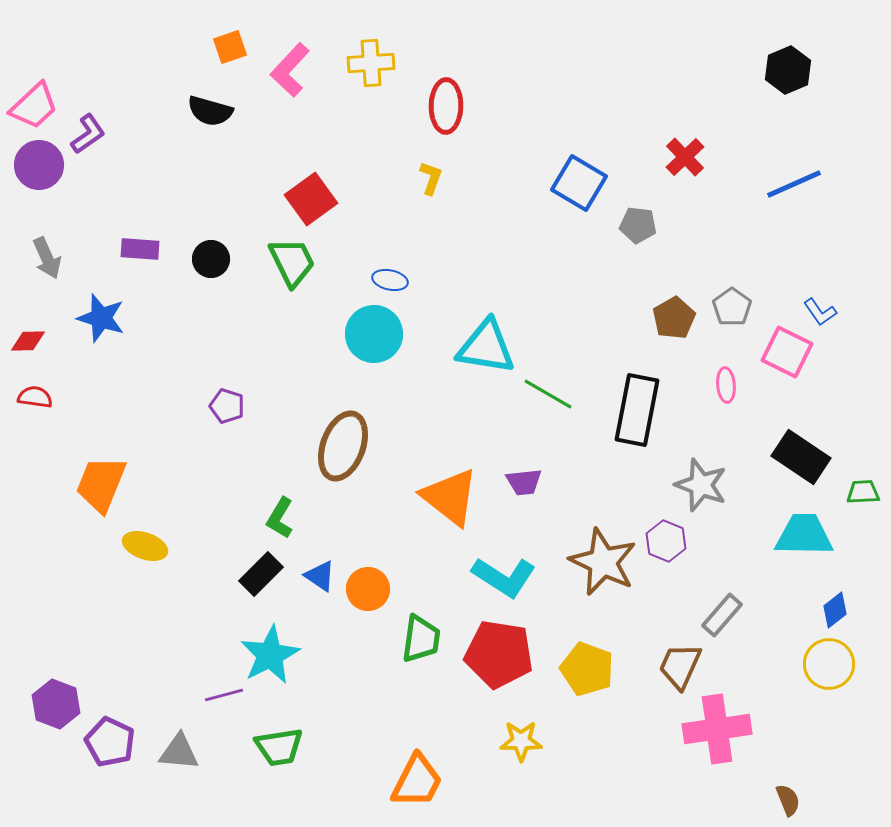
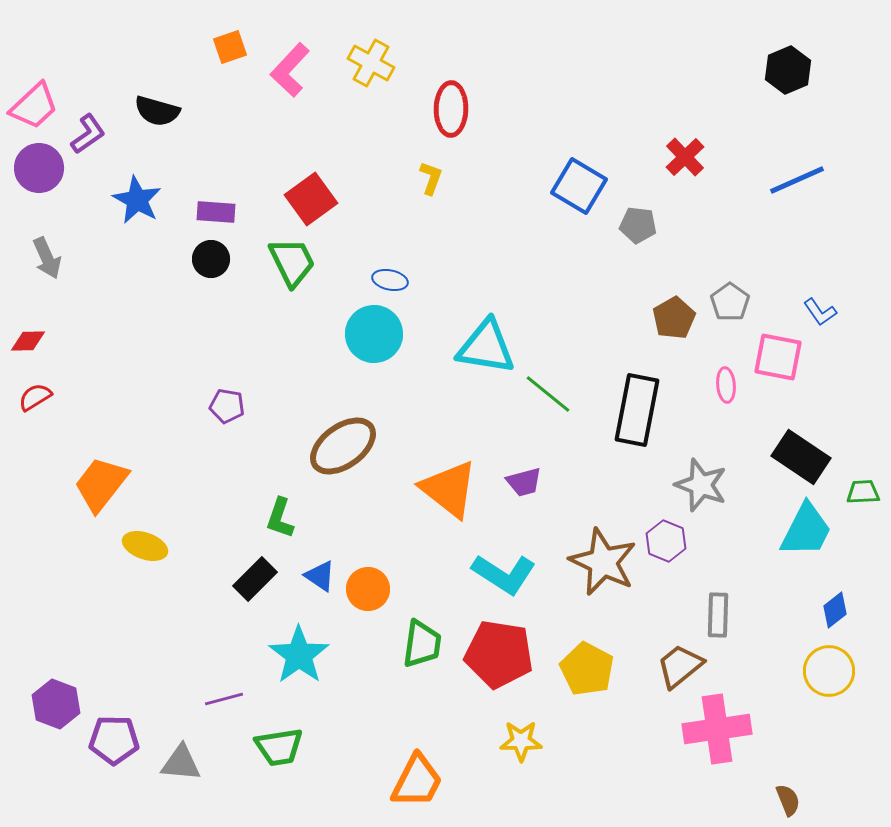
yellow cross at (371, 63): rotated 33 degrees clockwise
red ellipse at (446, 106): moved 5 px right, 3 px down
black semicircle at (210, 111): moved 53 px left
purple circle at (39, 165): moved 3 px down
blue square at (579, 183): moved 3 px down
blue line at (794, 184): moved 3 px right, 4 px up
purple rectangle at (140, 249): moved 76 px right, 37 px up
gray pentagon at (732, 307): moved 2 px left, 5 px up
blue star at (101, 318): moved 36 px right, 118 px up; rotated 12 degrees clockwise
pink square at (787, 352): moved 9 px left, 5 px down; rotated 15 degrees counterclockwise
green line at (548, 394): rotated 9 degrees clockwise
red semicircle at (35, 397): rotated 40 degrees counterclockwise
purple pentagon at (227, 406): rotated 8 degrees counterclockwise
brown ellipse at (343, 446): rotated 34 degrees clockwise
purple trapezoid at (524, 482): rotated 9 degrees counterclockwise
orange trapezoid at (101, 484): rotated 16 degrees clockwise
orange triangle at (450, 497): moved 1 px left, 8 px up
green L-shape at (280, 518): rotated 12 degrees counterclockwise
cyan trapezoid at (804, 535): moved 2 px right, 5 px up; rotated 116 degrees clockwise
black rectangle at (261, 574): moved 6 px left, 5 px down
cyan L-shape at (504, 577): moved 3 px up
gray rectangle at (722, 615): moved 4 px left; rotated 39 degrees counterclockwise
green trapezoid at (421, 639): moved 1 px right, 5 px down
cyan star at (270, 655): moved 29 px right; rotated 8 degrees counterclockwise
yellow circle at (829, 664): moved 7 px down
brown trapezoid at (680, 666): rotated 27 degrees clockwise
yellow pentagon at (587, 669): rotated 8 degrees clockwise
purple line at (224, 695): moved 4 px down
purple pentagon at (110, 742): moved 4 px right, 2 px up; rotated 24 degrees counterclockwise
gray triangle at (179, 752): moved 2 px right, 11 px down
